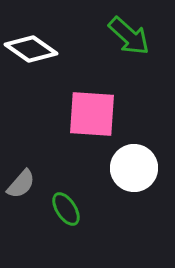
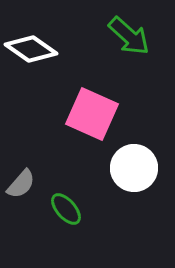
pink square: rotated 20 degrees clockwise
green ellipse: rotated 8 degrees counterclockwise
